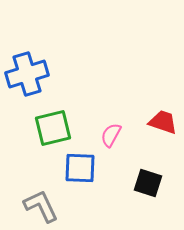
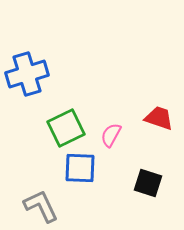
red trapezoid: moved 4 px left, 4 px up
green square: moved 13 px right; rotated 12 degrees counterclockwise
